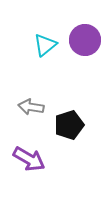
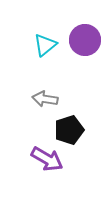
gray arrow: moved 14 px right, 8 px up
black pentagon: moved 5 px down
purple arrow: moved 18 px right
